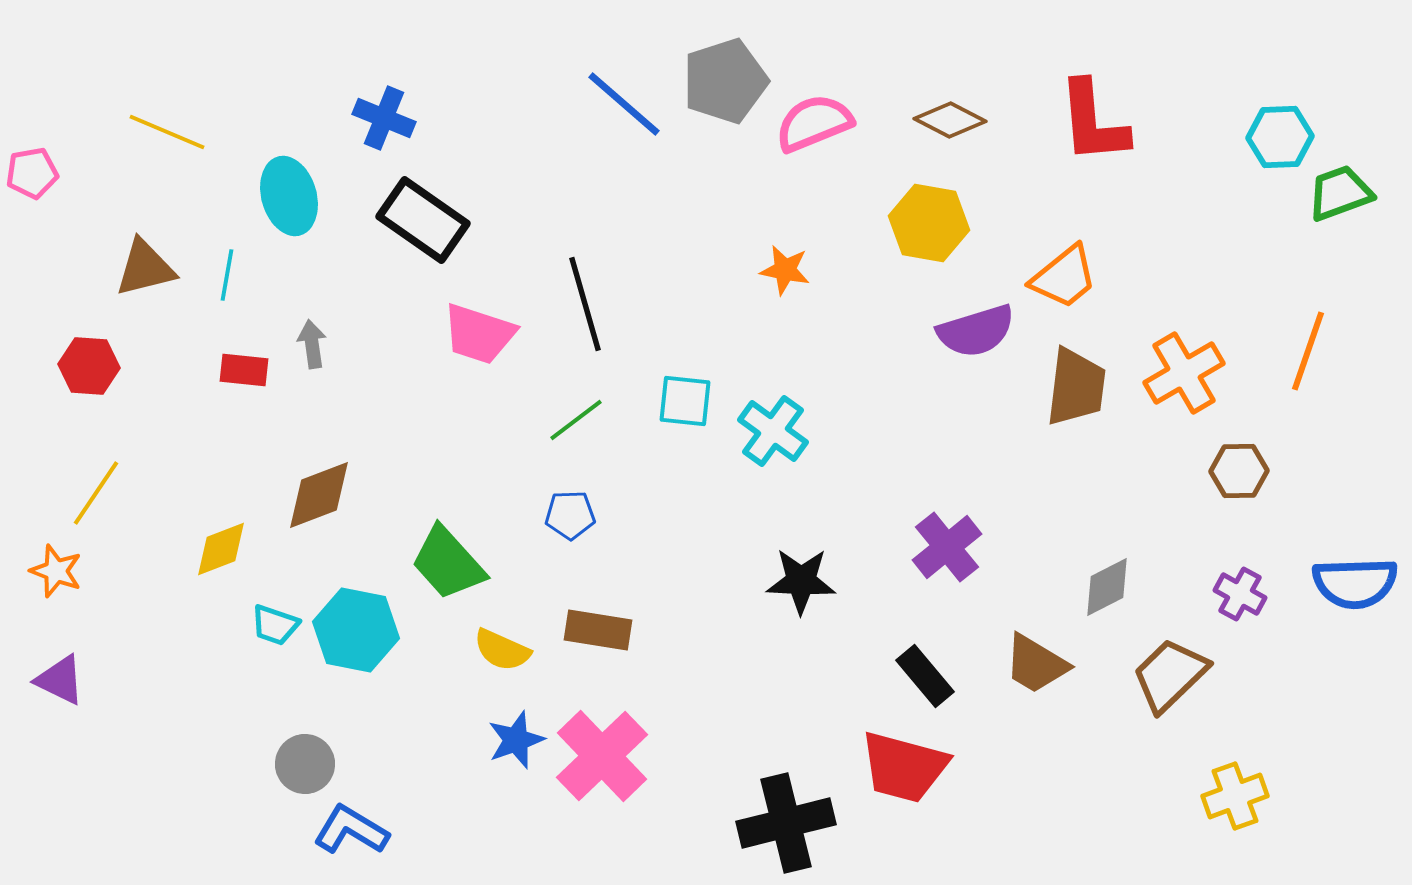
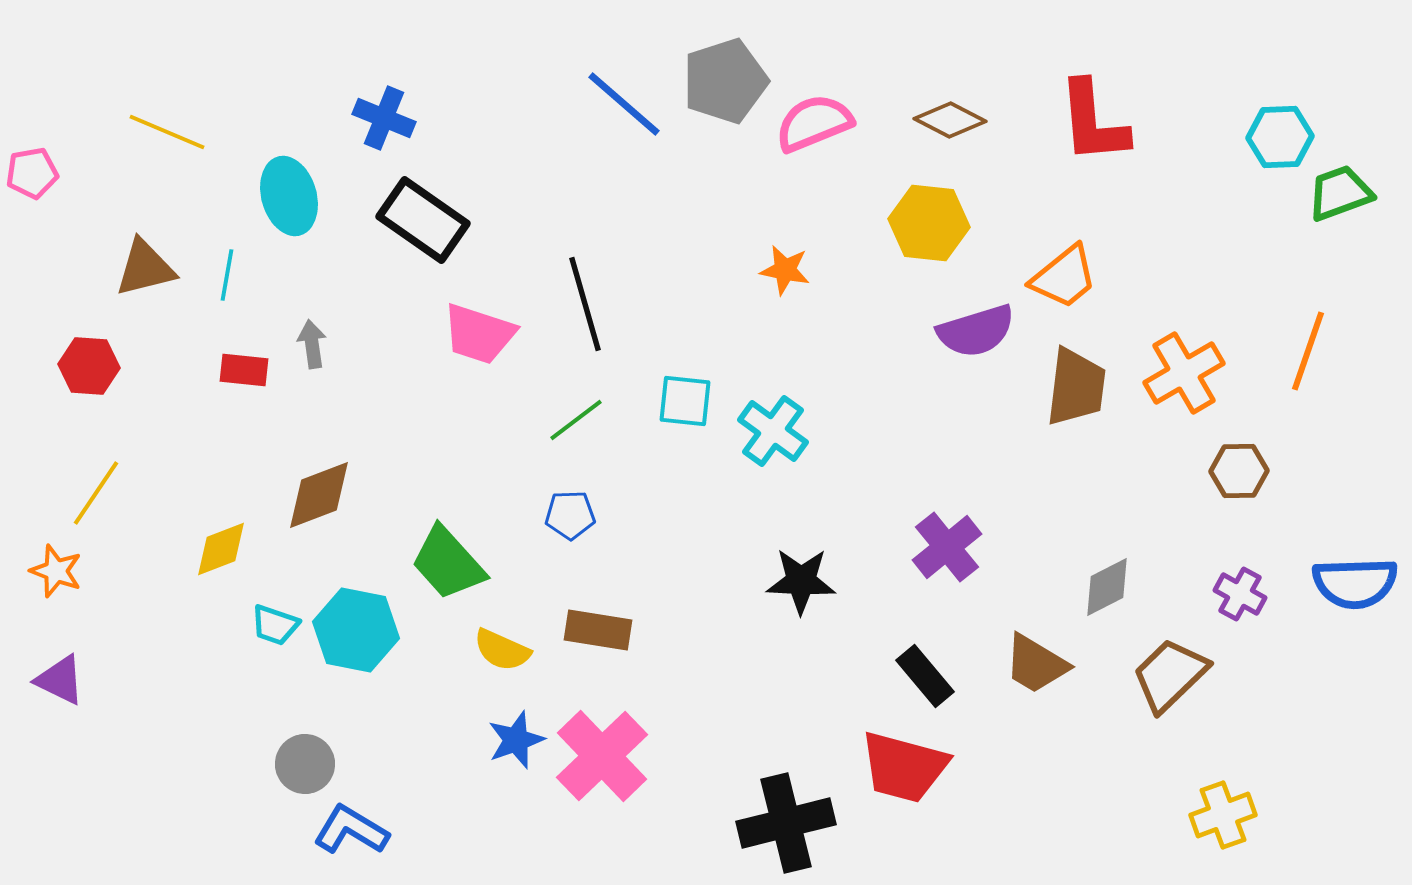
yellow hexagon at (929, 223): rotated 4 degrees counterclockwise
yellow cross at (1235, 796): moved 12 px left, 19 px down
